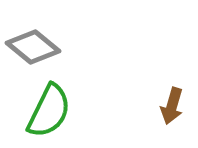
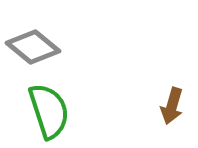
green semicircle: rotated 44 degrees counterclockwise
